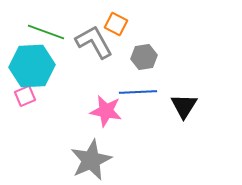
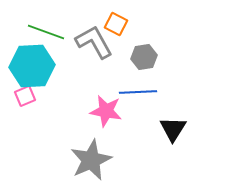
black triangle: moved 11 px left, 23 px down
